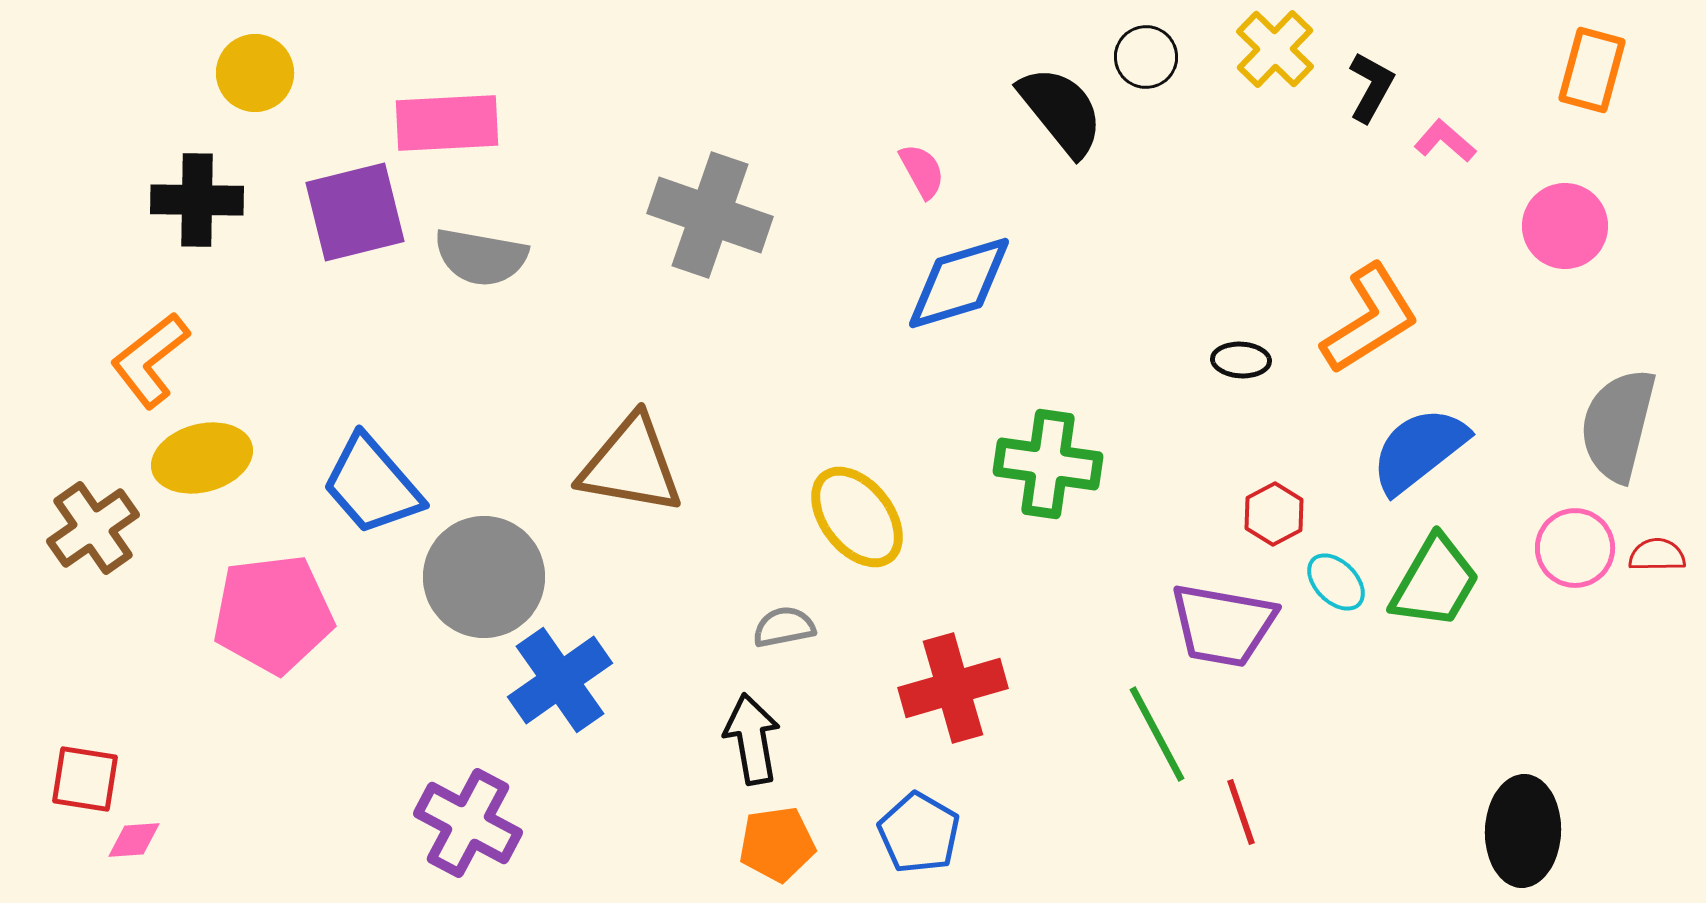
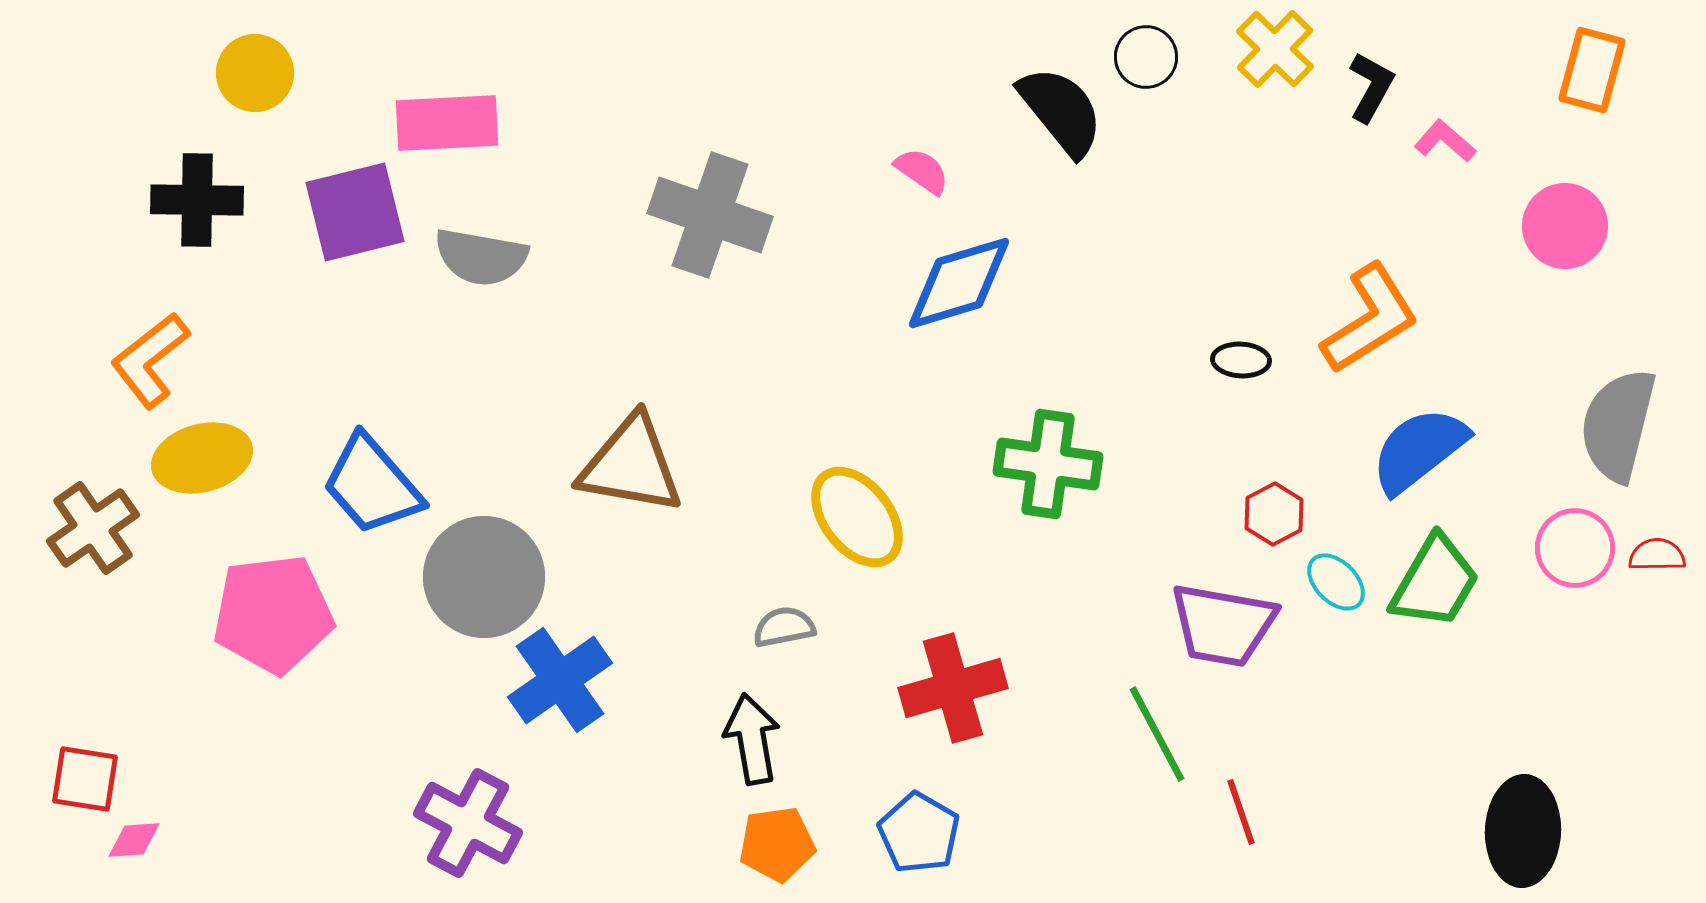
pink semicircle at (922, 171): rotated 26 degrees counterclockwise
